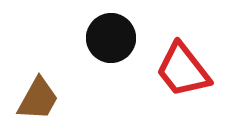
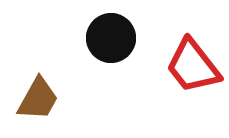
red trapezoid: moved 10 px right, 4 px up
